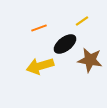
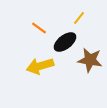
yellow line: moved 3 px left, 3 px up; rotated 16 degrees counterclockwise
orange line: rotated 56 degrees clockwise
black ellipse: moved 2 px up
